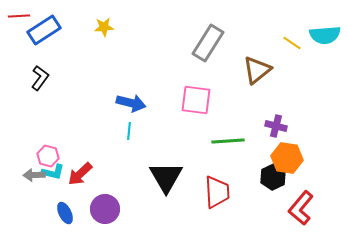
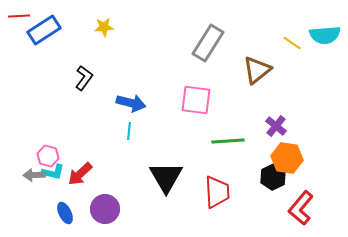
black L-shape: moved 44 px right
purple cross: rotated 25 degrees clockwise
